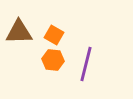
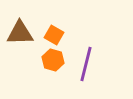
brown triangle: moved 1 px right, 1 px down
orange hexagon: rotated 10 degrees clockwise
